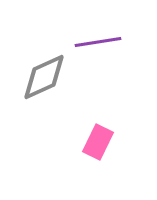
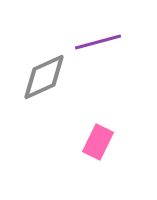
purple line: rotated 6 degrees counterclockwise
